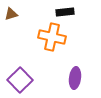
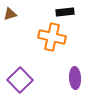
brown triangle: moved 1 px left
purple ellipse: rotated 10 degrees counterclockwise
